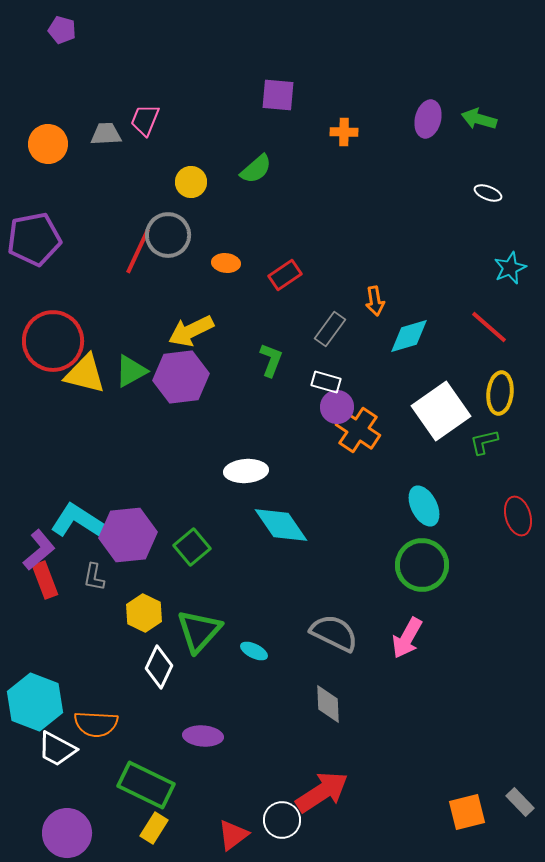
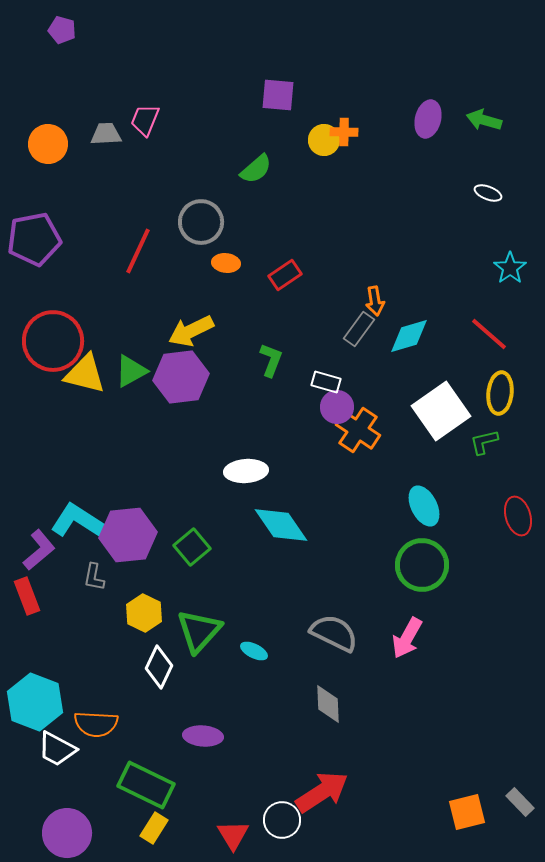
green arrow at (479, 119): moved 5 px right, 1 px down
yellow circle at (191, 182): moved 133 px right, 42 px up
gray circle at (168, 235): moved 33 px right, 13 px up
cyan star at (510, 268): rotated 12 degrees counterclockwise
red line at (489, 327): moved 7 px down
gray rectangle at (330, 329): moved 29 px right
red rectangle at (45, 580): moved 18 px left, 16 px down
red triangle at (233, 835): rotated 24 degrees counterclockwise
